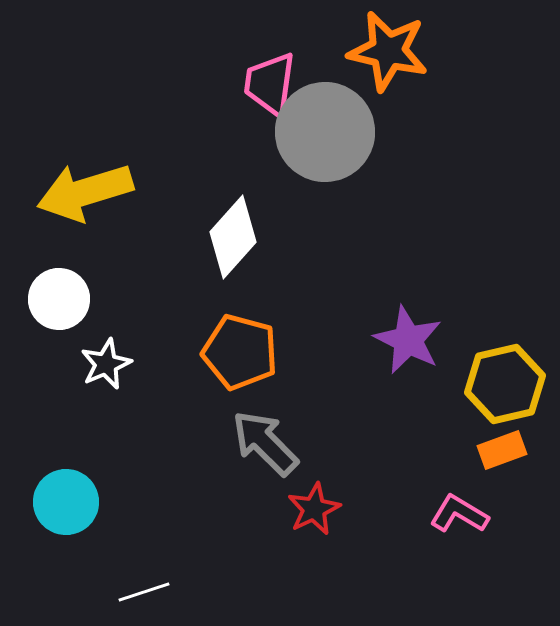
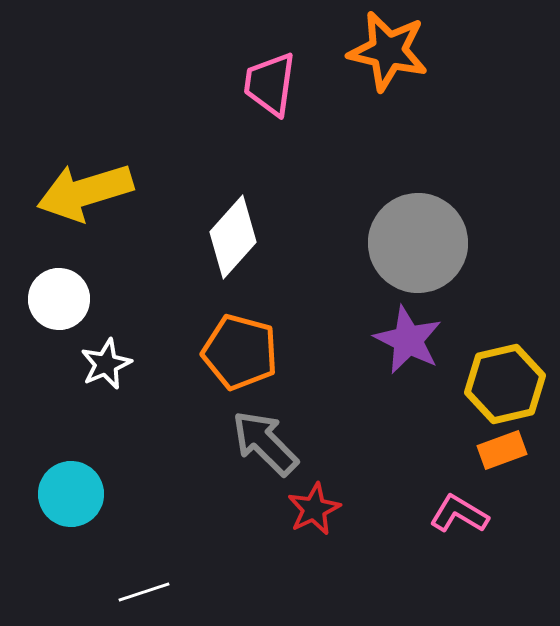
gray circle: moved 93 px right, 111 px down
cyan circle: moved 5 px right, 8 px up
